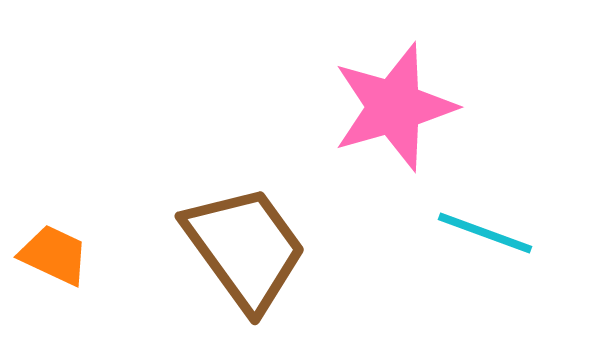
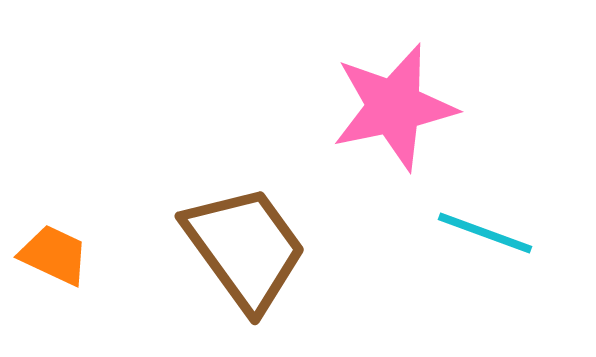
pink star: rotated 4 degrees clockwise
